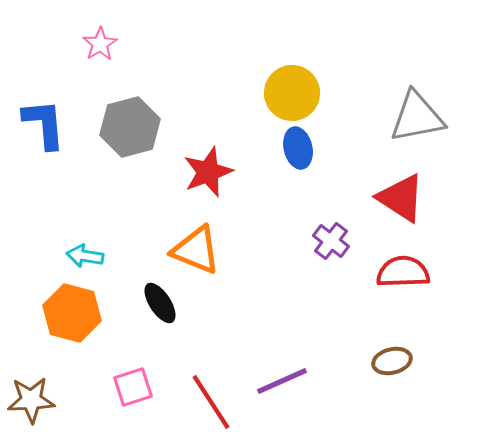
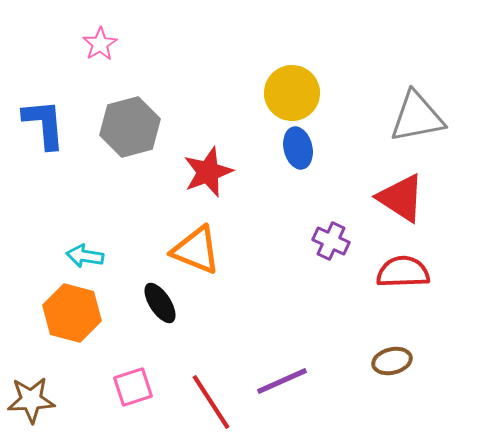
purple cross: rotated 12 degrees counterclockwise
